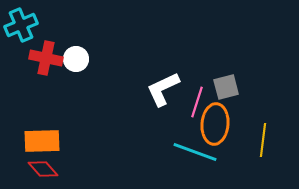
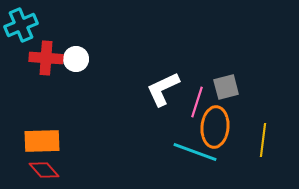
red cross: rotated 8 degrees counterclockwise
orange ellipse: moved 3 px down
red diamond: moved 1 px right, 1 px down
